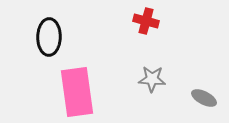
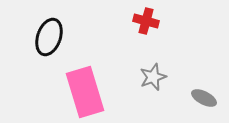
black ellipse: rotated 18 degrees clockwise
gray star: moved 1 px right, 2 px up; rotated 24 degrees counterclockwise
pink rectangle: moved 8 px right; rotated 9 degrees counterclockwise
